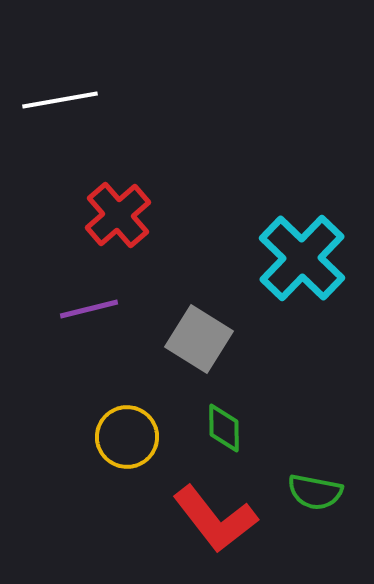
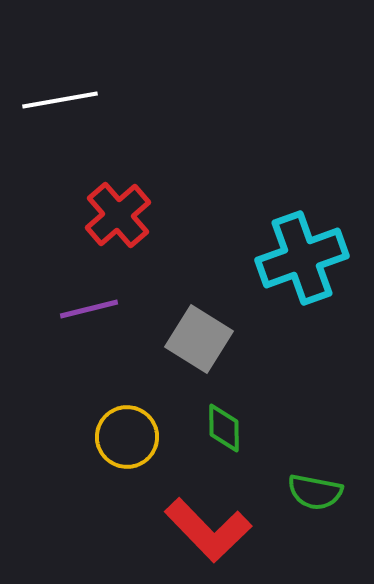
cyan cross: rotated 26 degrees clockwise
red L-shape: moved 7 px left, 11 px down; rotated 6 degrees counterclockwise
